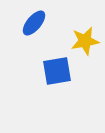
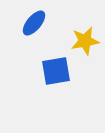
blue square: moved 1 px left
